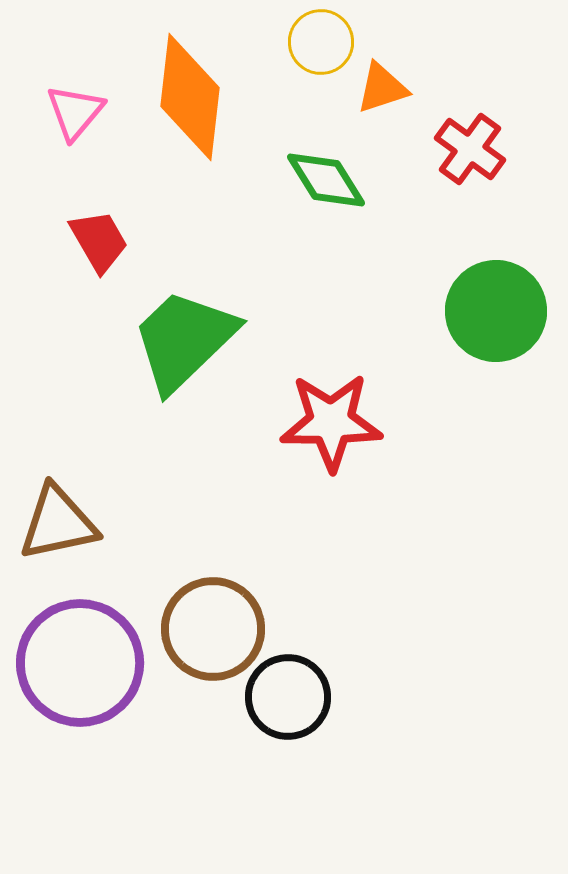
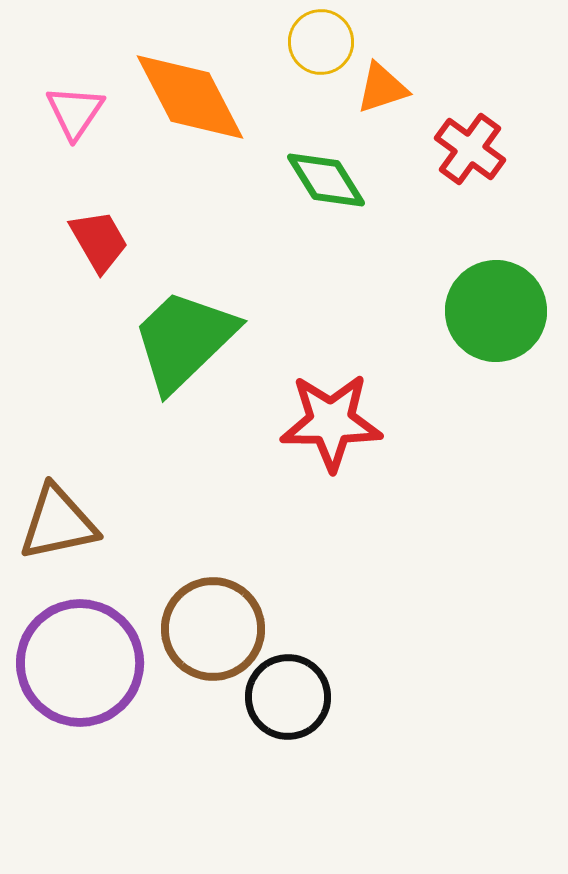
orange diamond: rotated 34 degrees counterclockwise
pink triangle: rotated 6 degrees counterclockwise
